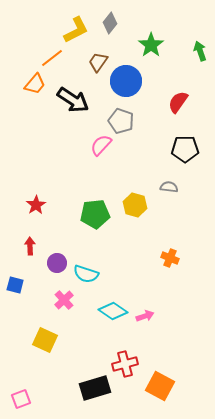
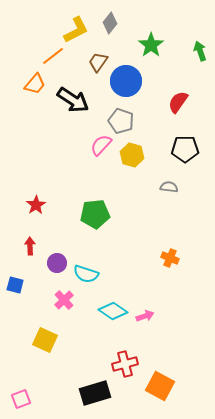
orange line: moved 1 px right, 2 px up
yellow hexagon: moved 3 px left, 50 px up
black rectangle: moved 5 px down
